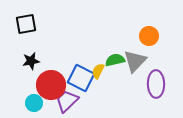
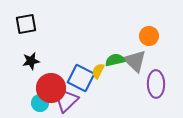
gray triangle: rotated 30 degrees counterclockwise
red circle: moved 3 px down
cyan circle: moved 6 px right
